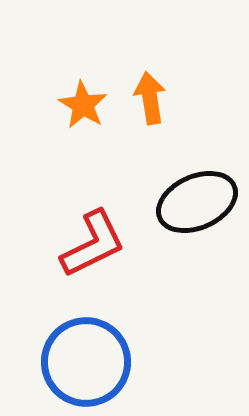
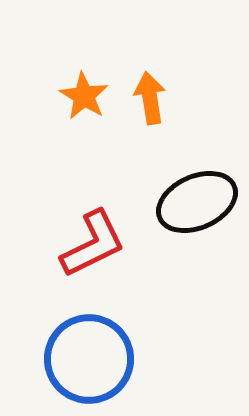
orange star: moved 1 px right, 9 px up
blue circle: moved 3 px right, 3 px up
